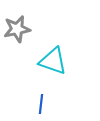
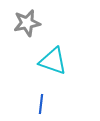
gray star: moved 10 px right, 6 px up
